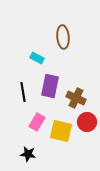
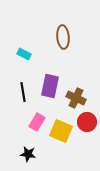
cyan rectangle: moved 13 px left, 4 px up
yellow square: rotated 10 degrees clockwise
